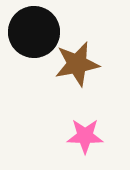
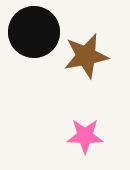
brown star: moved 9 px right, 8 px up
